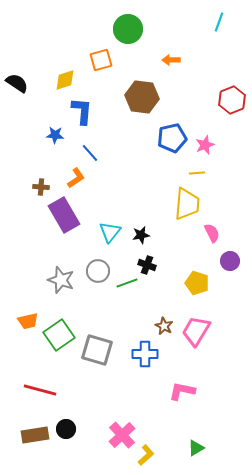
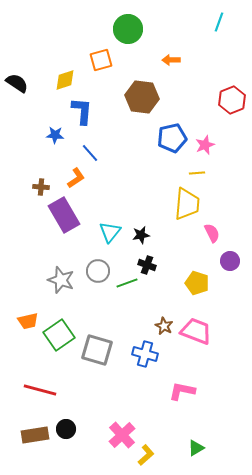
pink trapezoid: rotated 80 degrees clockwise
blue cross: rotated 15 degrees clockwise
